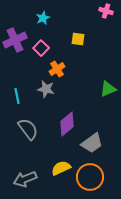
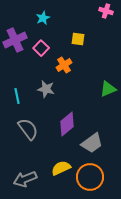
orange cross: moved 7 px right, 4 px up
